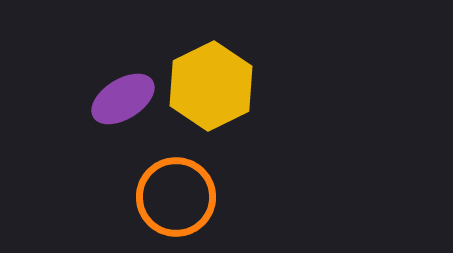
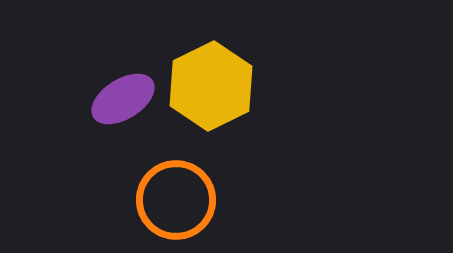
orange circle: moved 3 px down
